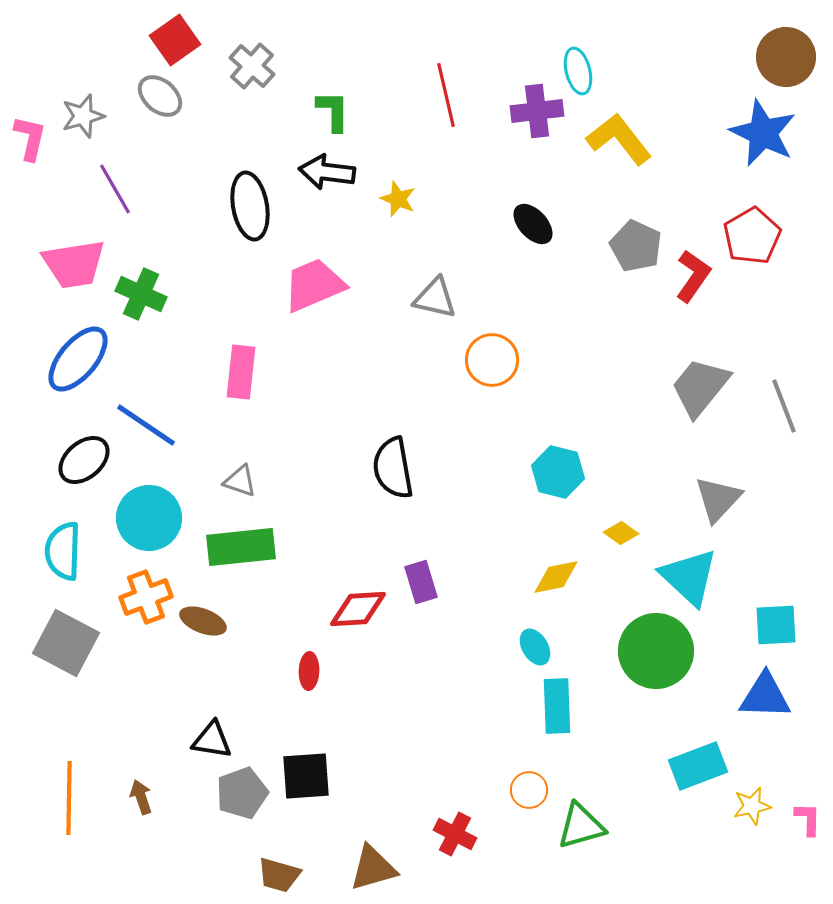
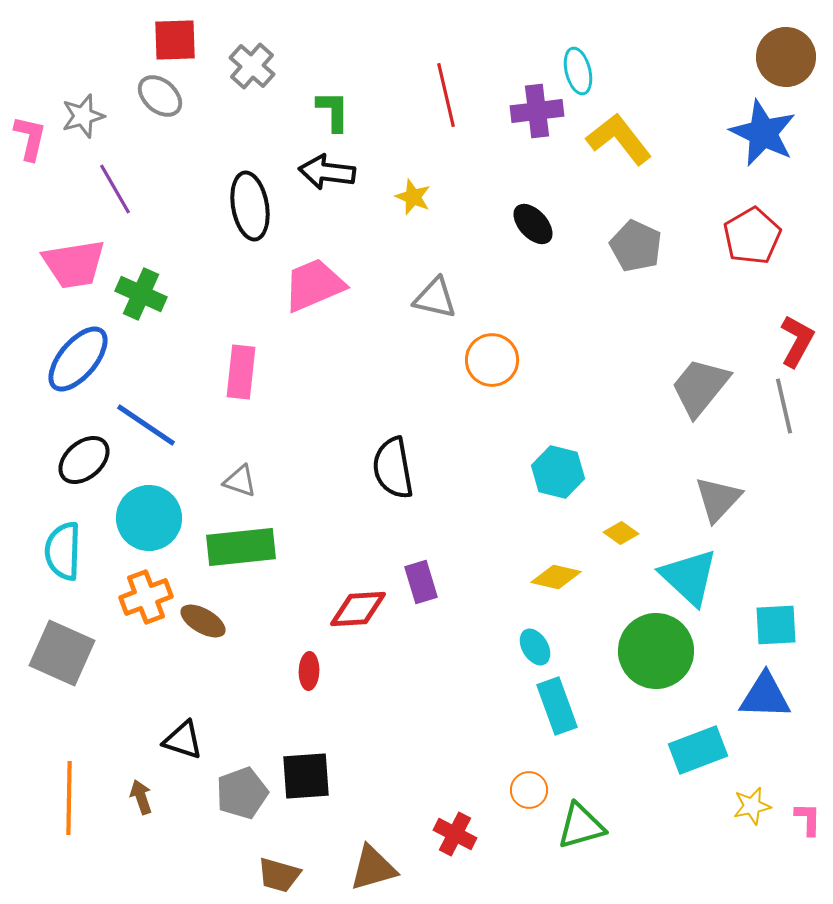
red square at (175, 40): rotated 33 degrees clockwise
yellow star at (398, 199): moved 15 px right, 2 px up
red L-shape at (693, 276): moved 104 px right, 65 px down; rotated 6 degrees counterclockwise
gray line at (784, 406): rotated 8 degrees clockwise
yellow diamond at (556, 577): rotated 24 degrees clockwise
brown ellipse at (203, 621): rotated 9 degrees clockwise
gray square at (66, 643): moved 4 px left, 10 px down; rotated 4 degrees counterclockwise
cyan rectangle at (557, 706): rotated 18 degrees counterclockwise
black triangle at (212, 740): moved 29 px left; rotated 9 degrees clockwise
cyan rectangle at (698, 766): moved 16 px up
